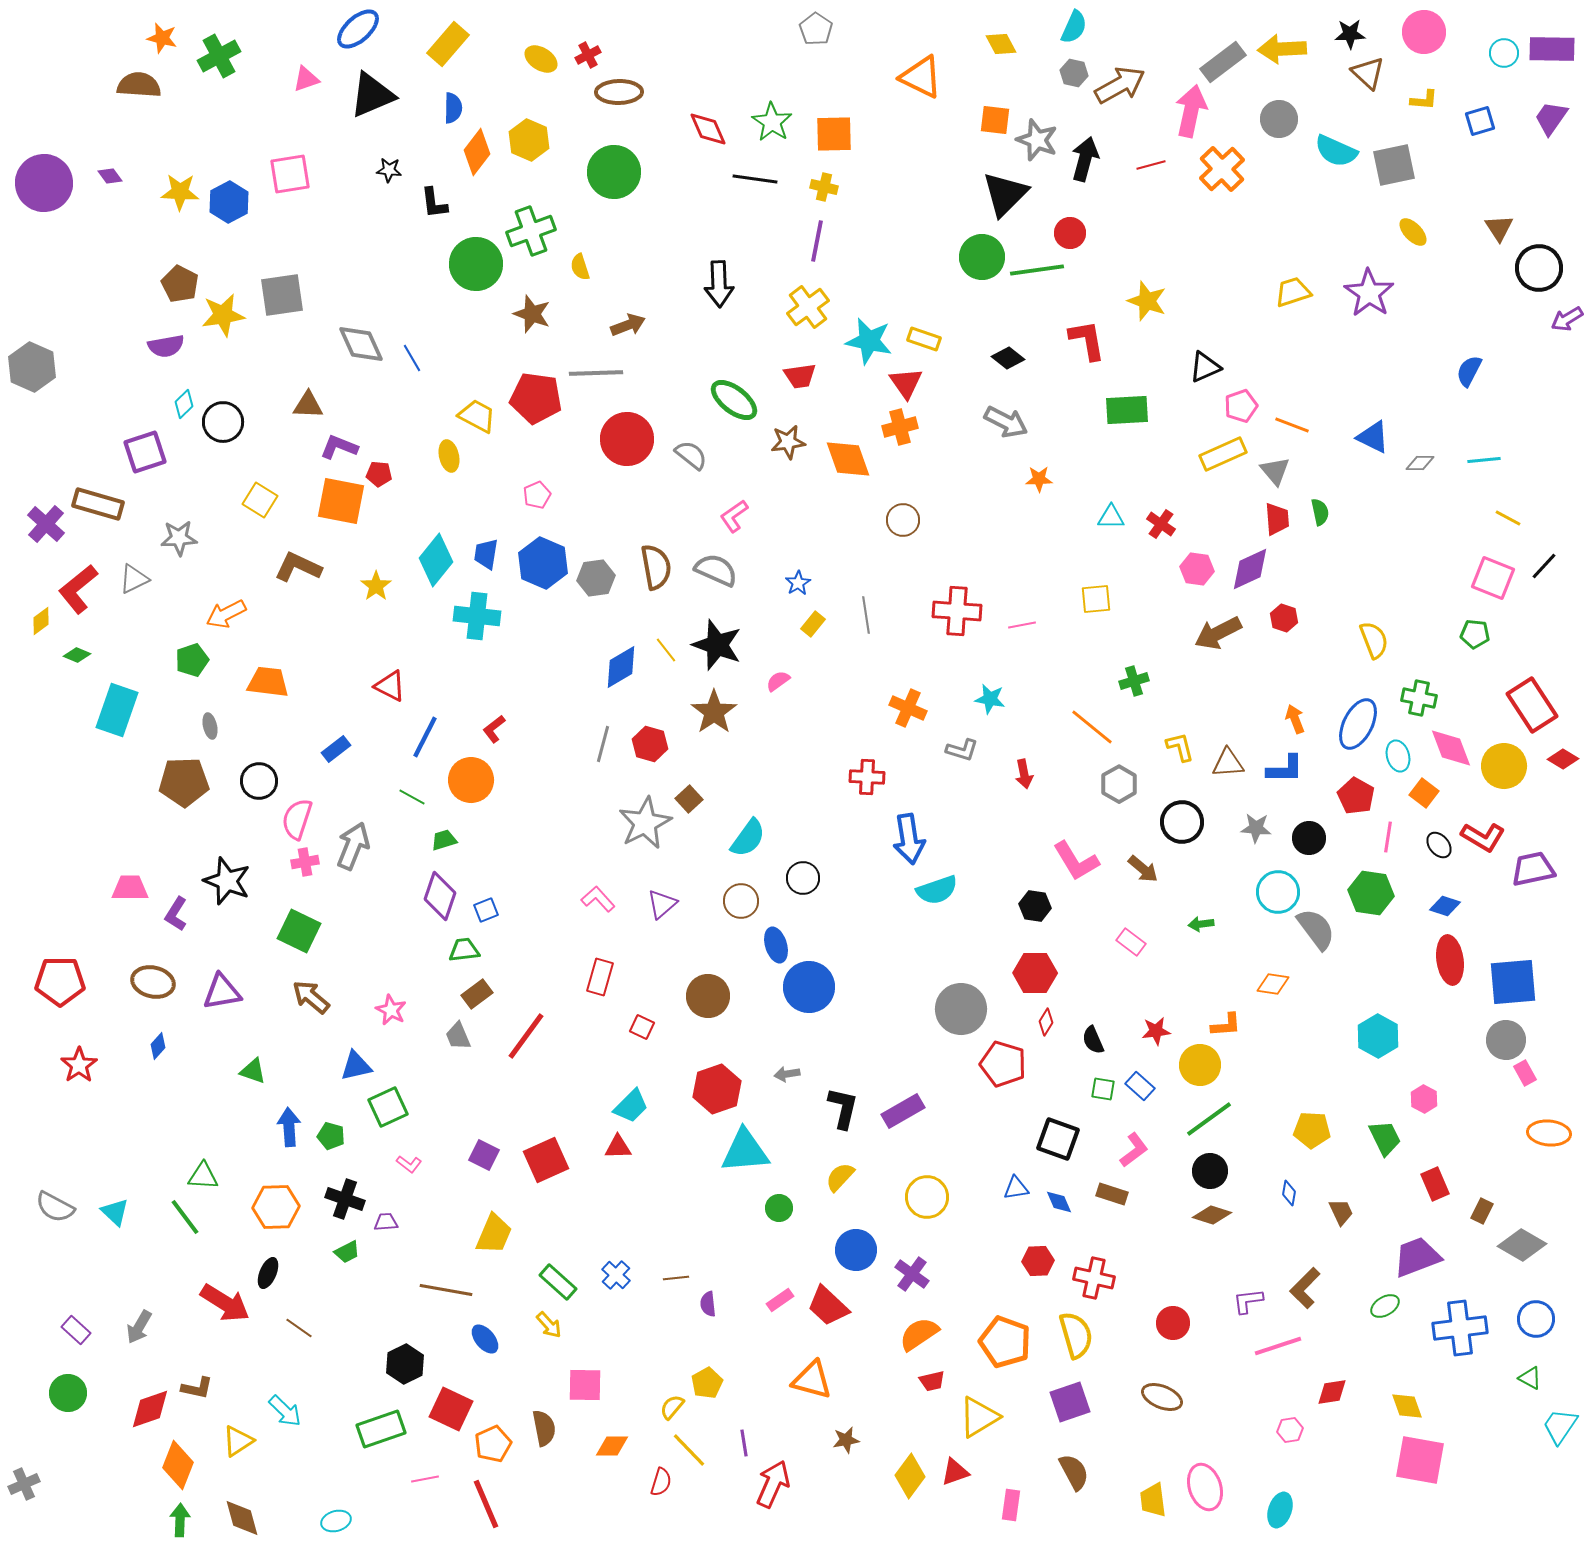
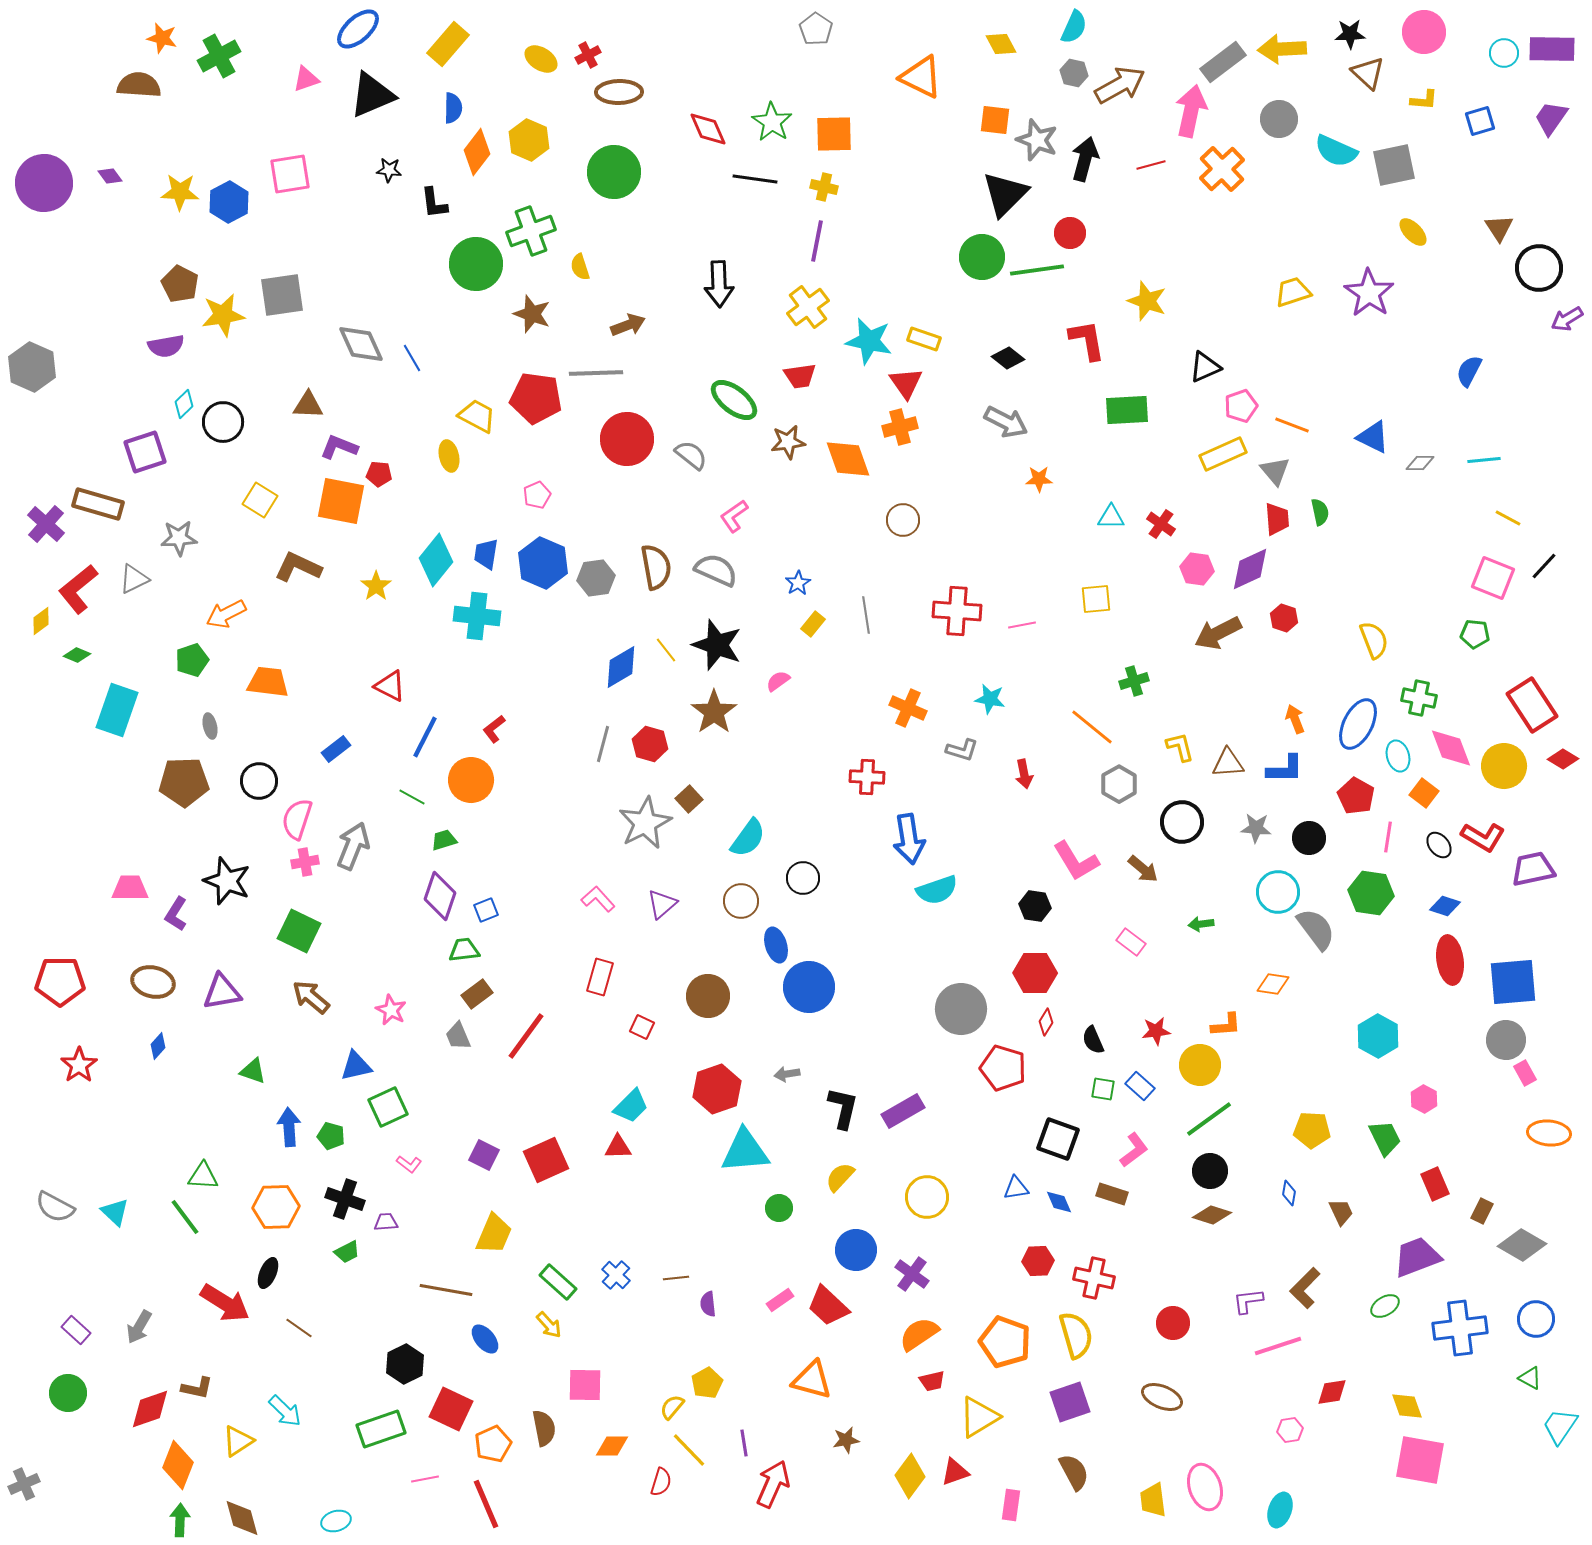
red pentagon at (1003, 1064): moved 4 px down
